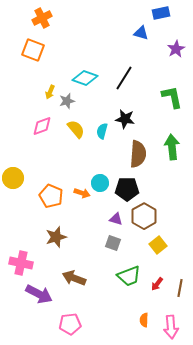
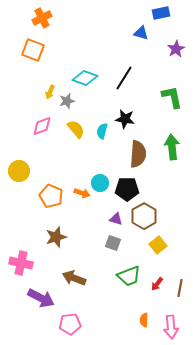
yellow circle: moved 6 px right, 7 px up
purple arrow: moved 2 px right, 4 px down
